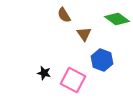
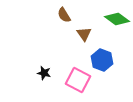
pink square: moved 5 px right
